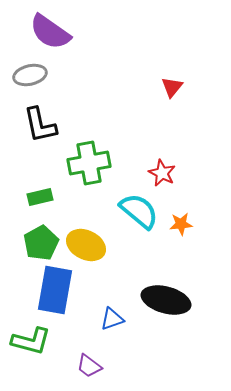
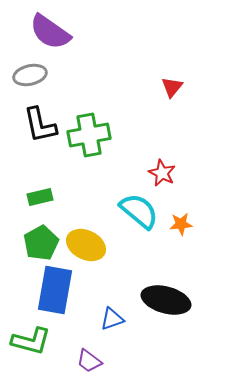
green cross: moved 28 px up
purple trapezoid: moved 5 px up
